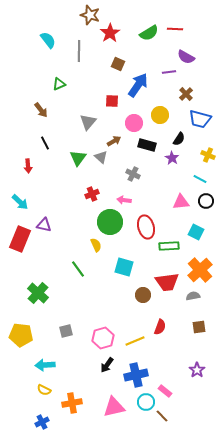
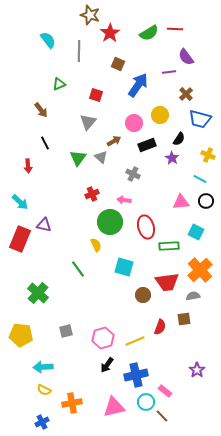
purple semicircle at (186, 57): rotated 24 degrees clockwise
red square at (112, 101): moved 16 px left, 6 px up; rotated 16 degrees clockwise
black rectangle at (147, 145): rotated 36 degrees counterclockwise
brown square at (199, 327): moved 15 px left, 8 px up
cyan arrow at (45, 365): moved 2 px left, 2 px down
